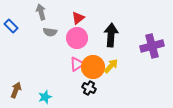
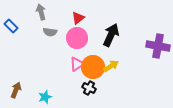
black arrow: rotated 20 degrees clockwise
purple cross: moved 6 px right; rotated 25 degrees clockwise
yellow arrow: rotated 14 degrees clockwise
